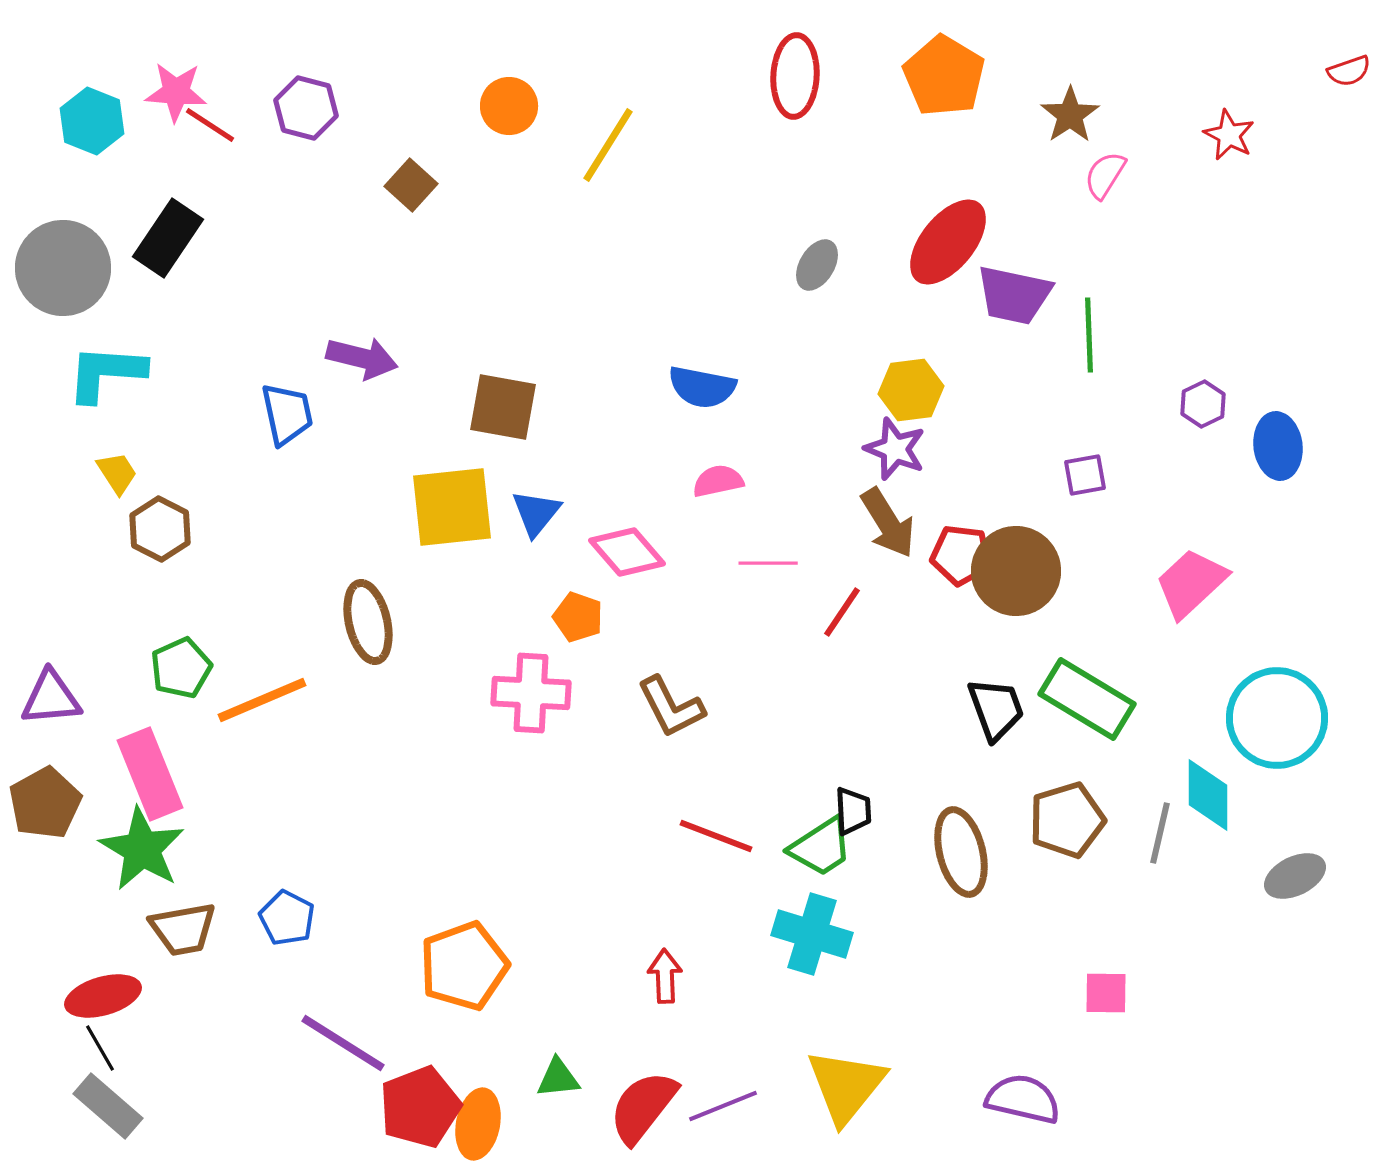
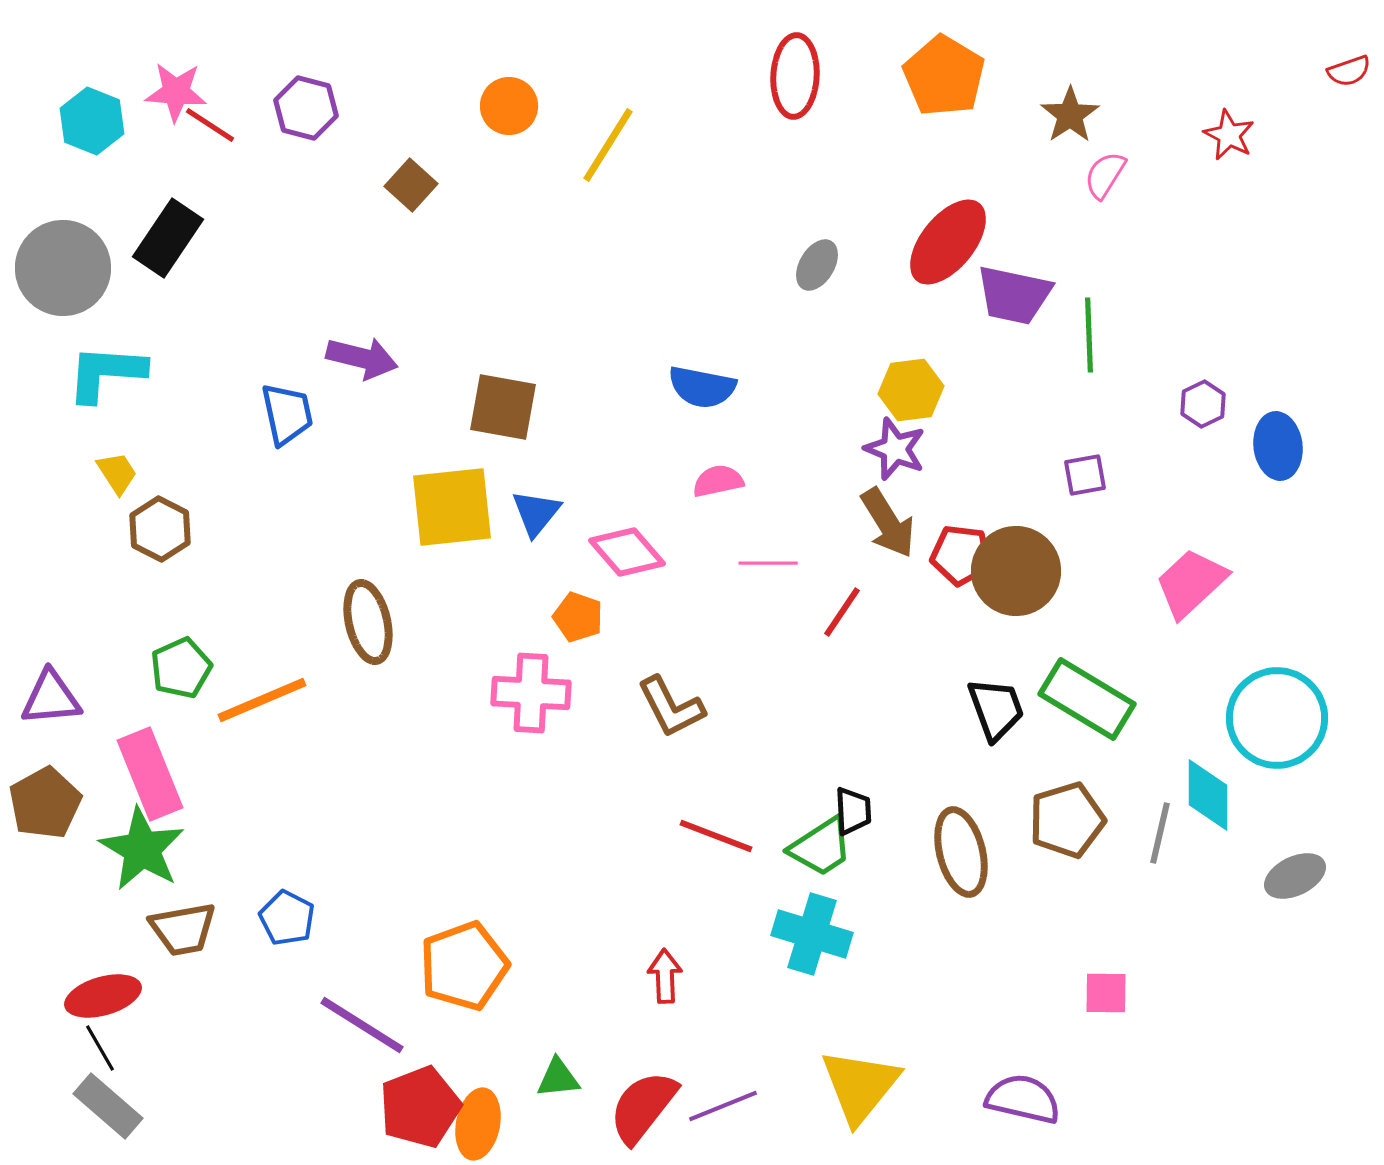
purple line at (343, 1043): moved 19 px right, 18 px up
yellow triangle at (846, 1086): moved 14 px right
